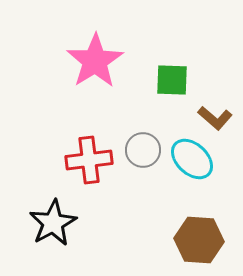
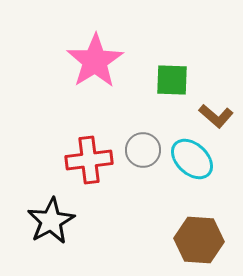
brown L-shape: moved 1 px right, 2 px up
black star: moved 2 px left, 2 px up
